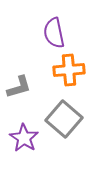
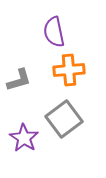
purple semicircle: moved 1 px up
gray L-shape: moved 7 px up
gray square: rotated 12 degrees clockwise
